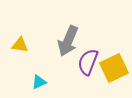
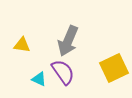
yellow triangle: moved 2 px right
purple semicircle: moved 25 px left, 10 px down; rotated 124 degrees clockwise
cyan triangle: moved 3 px up; rotated 49 degrees clockwise
